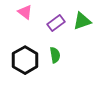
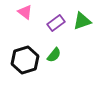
green semicircle: moved 1 px left; rotated 49 degrees clockwise
black hexagon: rotated 12 degrees clockwise
